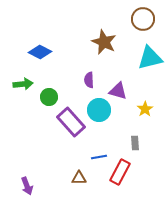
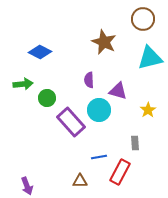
green circle: moved 2 px left, 1 px down
yellow star: moved 3 px right, 1 px down
brown triangle: moved 1 px right, 3 px down
